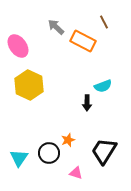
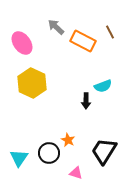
brown line: moved 6 px right, 10 px down
pink ellipse: moved 4 px right, 3 px up
yellow hexagon: moved 3 px right, 2 px up
black arrow: moved 1 px left, 2 px up
orange star: rotated 24 degrees counterclockwise
